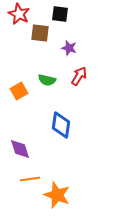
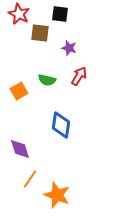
orange line: rotated 48 degrees counterclockwise
